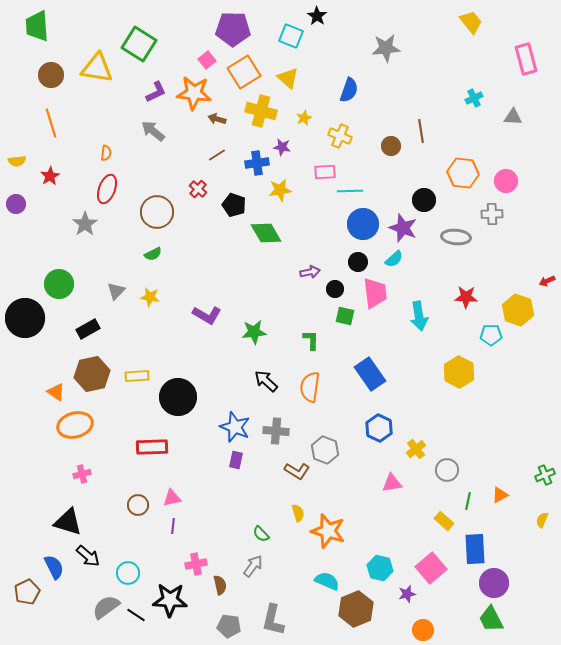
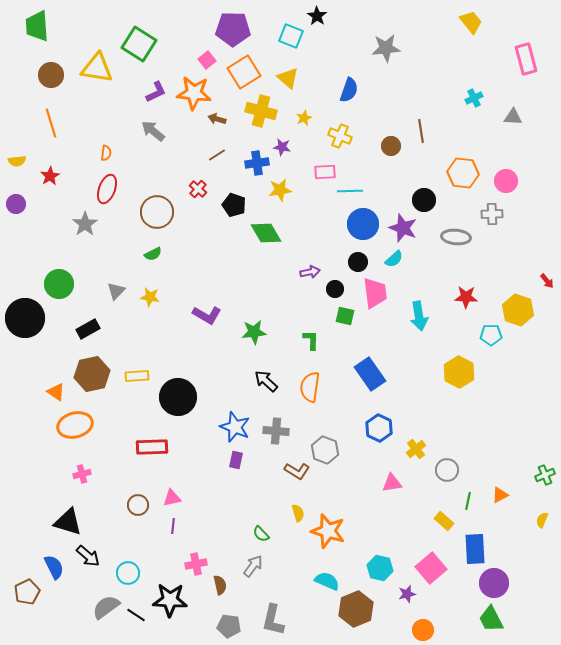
red arrow at (547, 281): rotated 105 degrees counterclockwise
